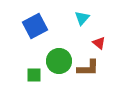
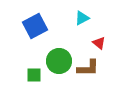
cyan triangle: rotated 21 degrees clockwise
